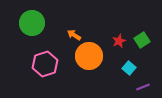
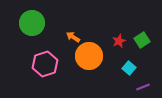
orange arrow: moved 1 px left, 2 px down
